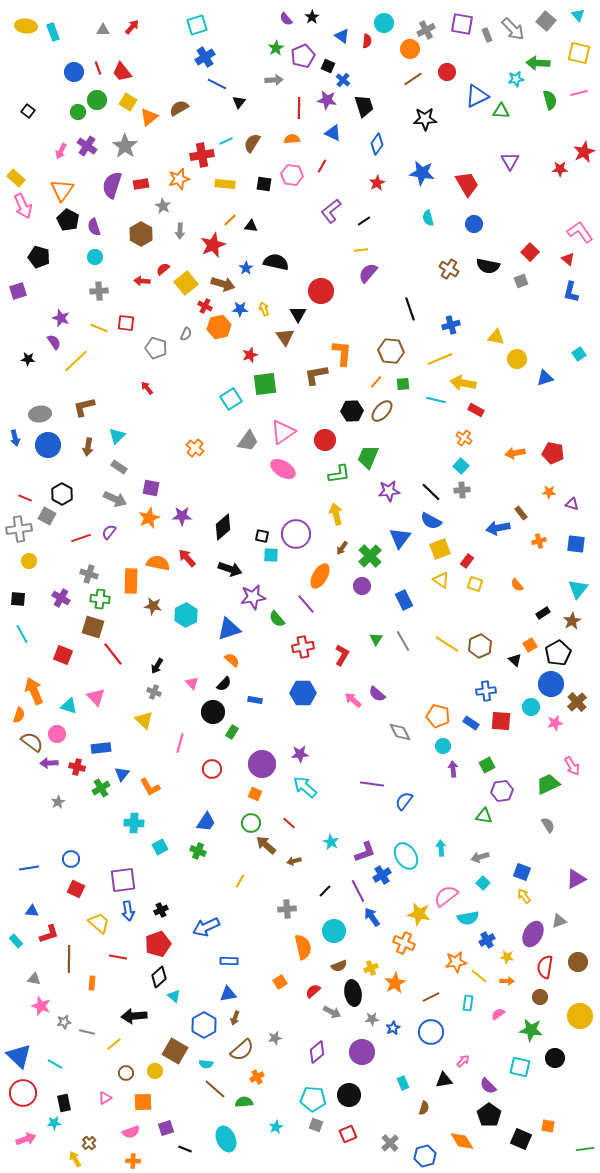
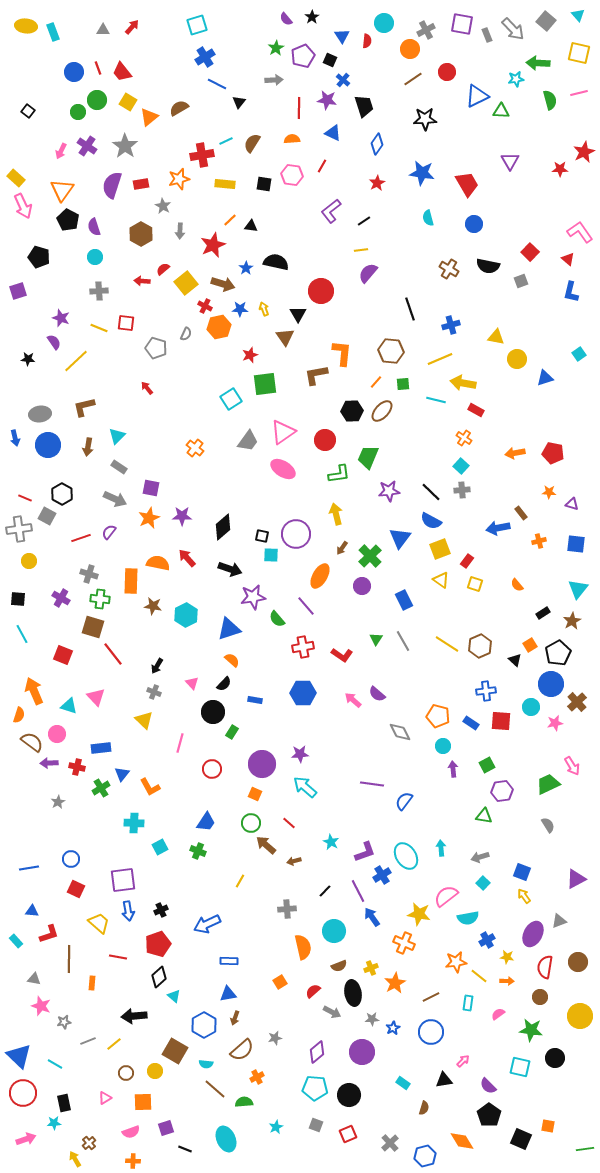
blue triangle at (342, 36): rotated 21 degrees clockwise
black square at (328, 66): moved 2 px right, 6 px up
purple line at (306, 604): moved 2 px down
red L-shape at (342, 655): rotated 95 degrees clockwise
blue arrow at (206, 927): moved 1 px right, 3 px up
gray line at (87, 1032): moved 1 px right, 9 px down; rotated 35 degrees counterclockwise
cyan rectangle at (403, 1083): rotated 32 degrees counterclockwise
cyan pentagon at (313, 1099): moved 2 px right, 11 px up
